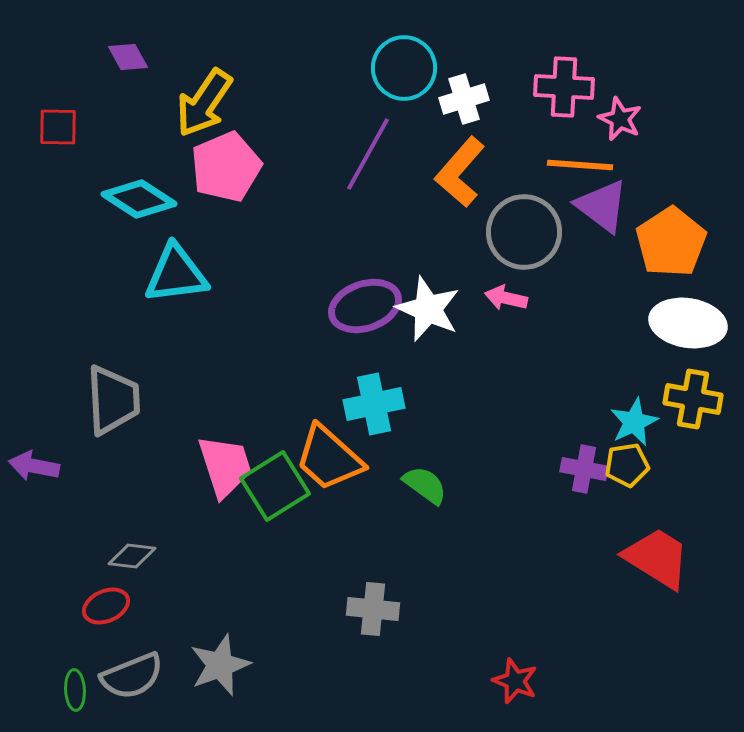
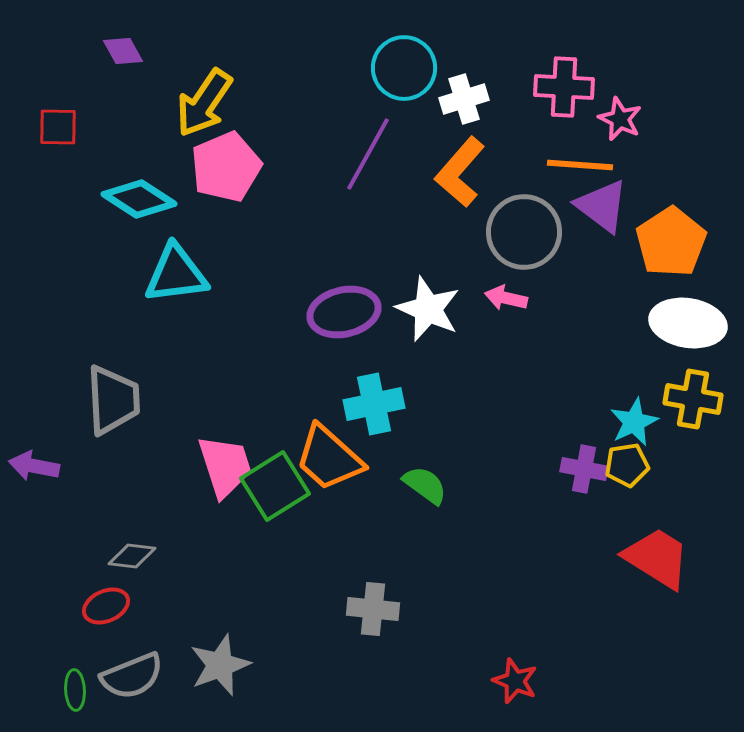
purple diamond: moved 5 px left, 6 px up
purple ellipse: moved 21 px left, 6 px down; rotated 6 degrees clockwise
